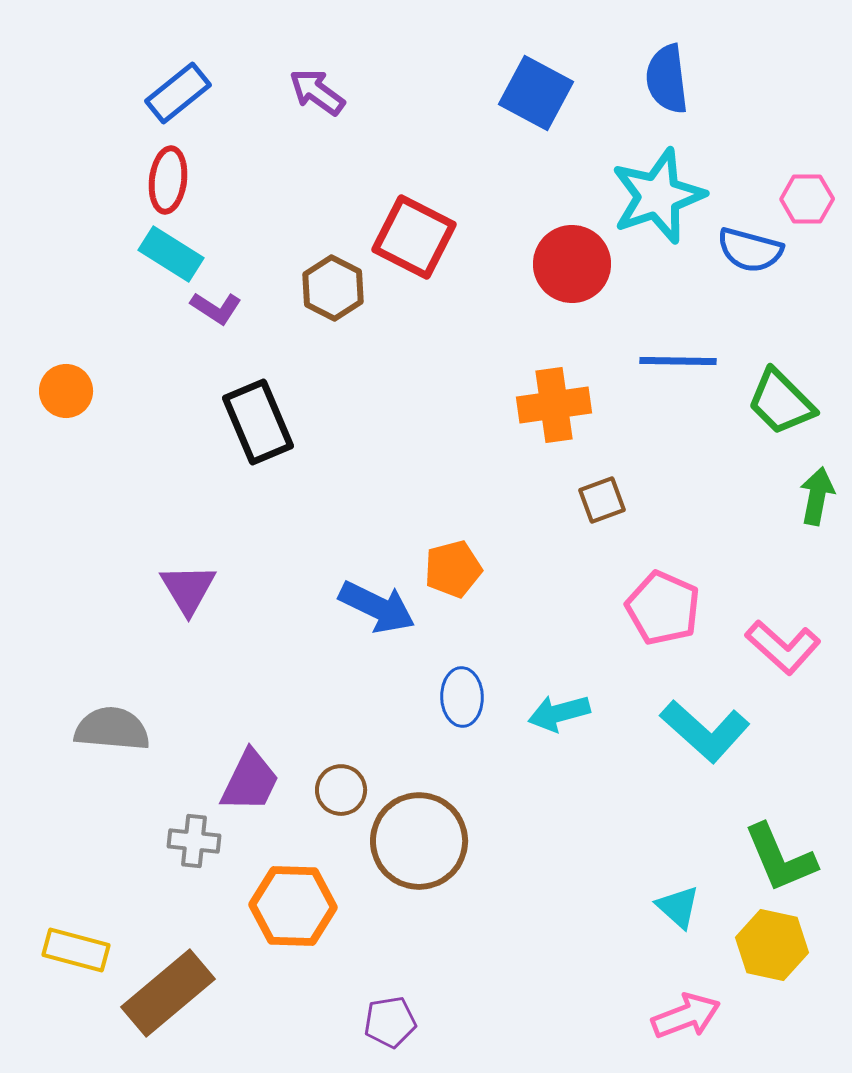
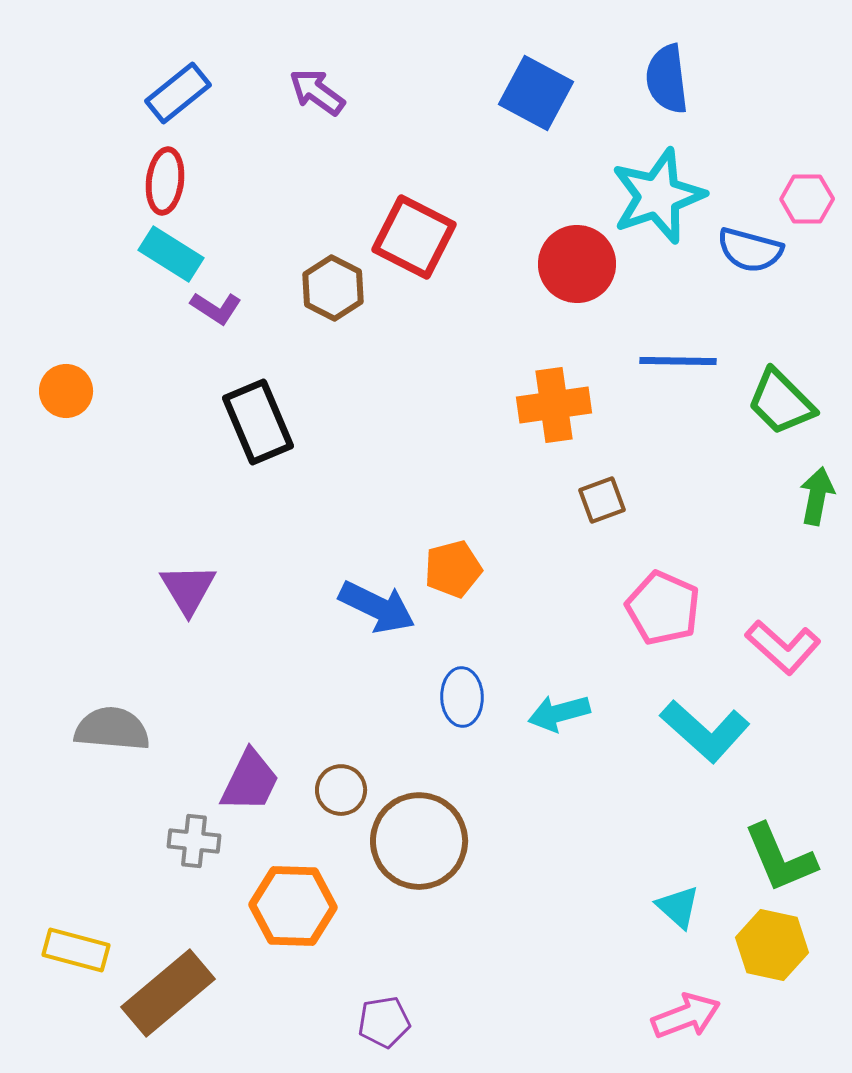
red ellipse at (168, 180): moved 3 px left, 1 px down
red circle at (572, 264): moved 5 px right
purple pentagon at (390, 1022): moved 6 px left
